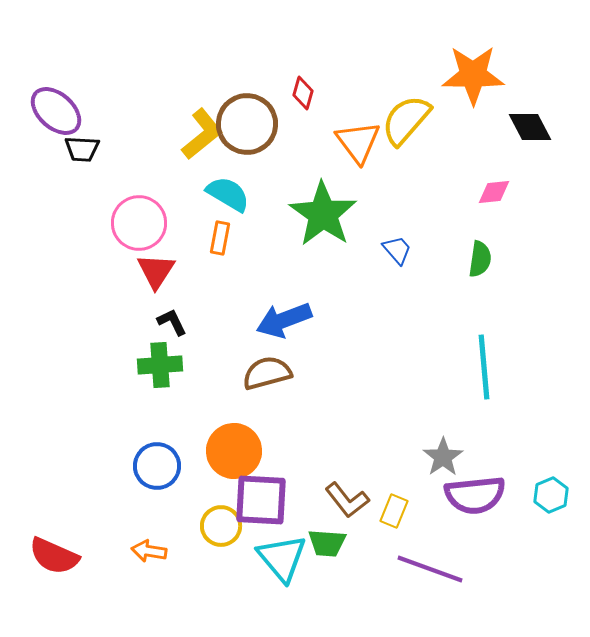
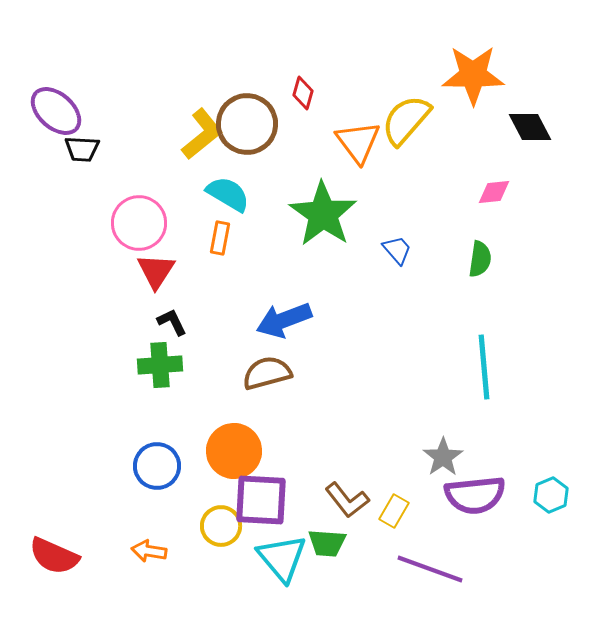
yellow rectangle: rotated 8 degrees clockwise
